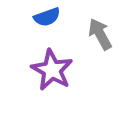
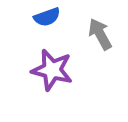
purple star: rotated 15 degrees counterclockwise
